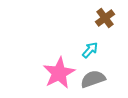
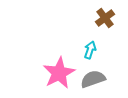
cyan arrow: rotated 24 degrees counterclockwise
